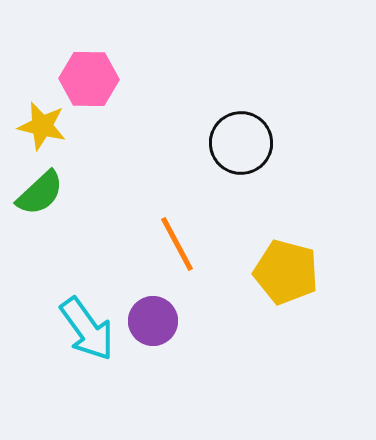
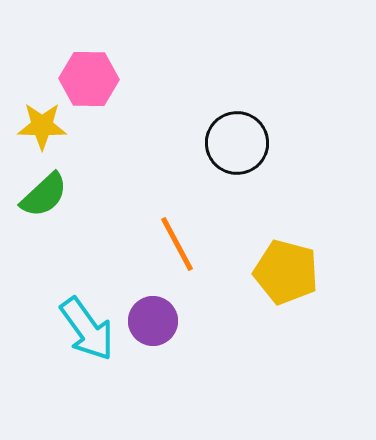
yellow star: rotated 12 degrees counterclockwise
black circle: moved 4 px left
green semicircle: moved 4 px right, 2 px down
